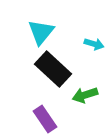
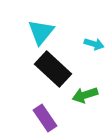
purple rectangle: moved 1 px up
